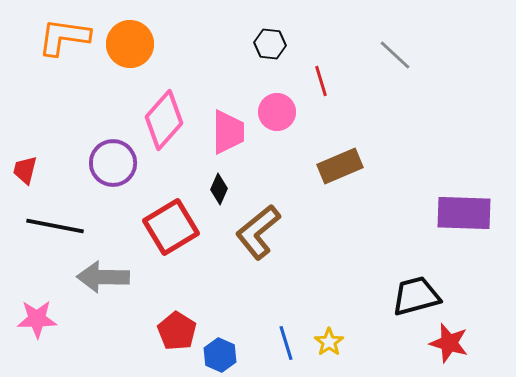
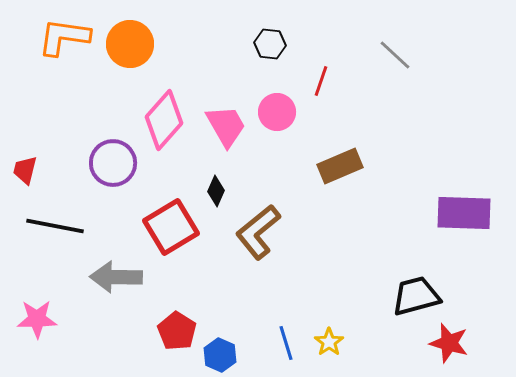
red line: rotated 36 degrees clockwise
pink trapezoid: moved 2 px left, 6 px up; rotated 30 degrees counterclockwise
black diamond: moved 3 px left, 2 px down
gray arrow: moved 13 px right
